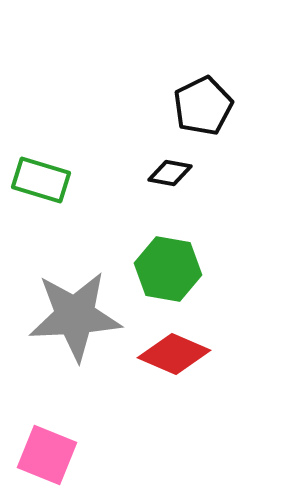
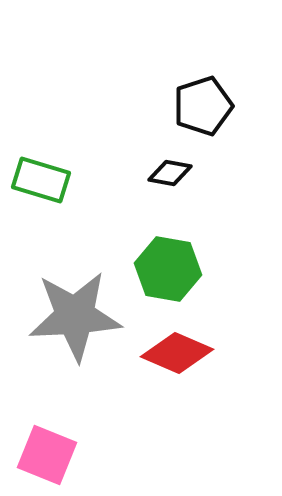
black pentagon: rotated 8 degrees clockwise
red diamond: moved 3 px right, 1 px up
